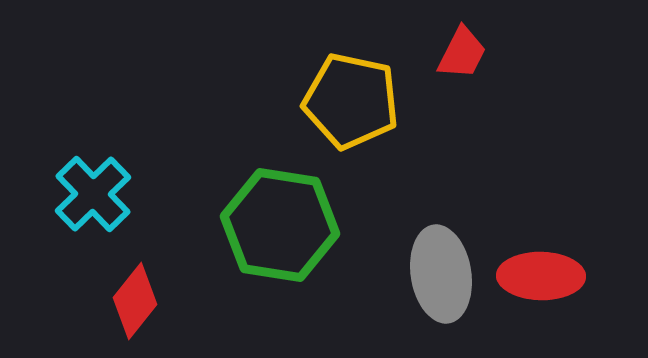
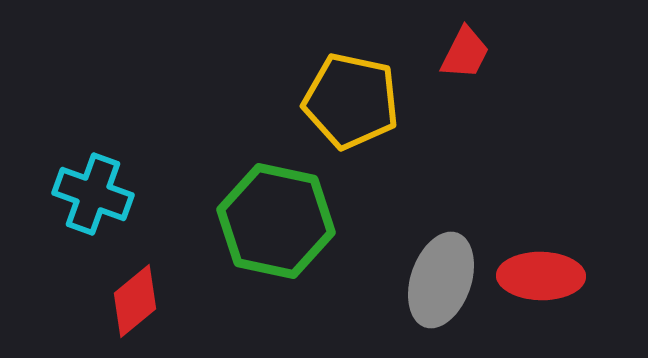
red trapezoid: moved 3 px right
cyan cross: rotated 26 degrees counterclockwise
green hexagon: moved 4 px left, 4 px up; rotated 3 degrees clockwise
gray ellipse: moved 6 px down; rotated 28 degrees clockwise
red diamond: rotated 12 degrees clockwise
